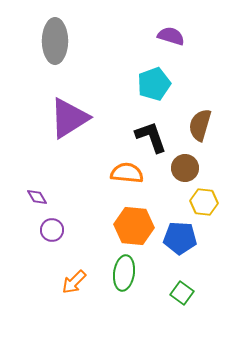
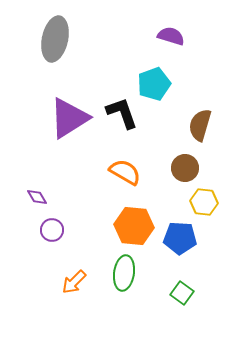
gray ellipse: moved 2 px up; rotated 12 degrees clockwise
black L-shape: moved 29 px left, 24 px up
orange semicircle: moved 2 px left, 1 px up; rotated 24 degrees clockwise
